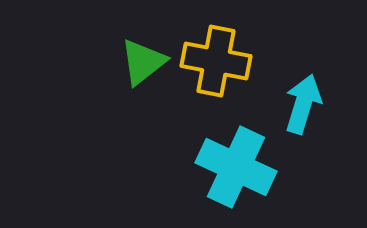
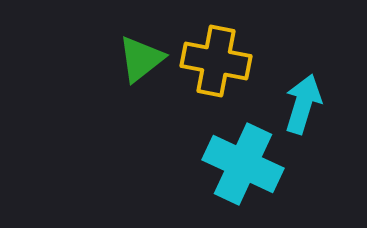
green triangle: moved 2 px left, 3 px up
cyan cross: moved 7 px right, 3 px up
